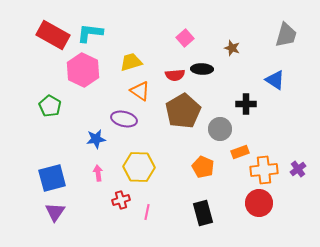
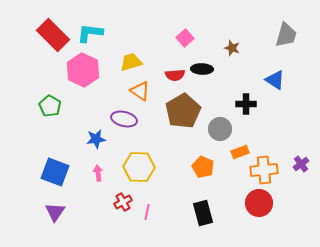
red rectangle: rotated 16 degrees clockwise
purple cross: moved 3 px right, 5 px up
blue square: moved 3 px right, 6 px up; rotated 36 degrees clockwise
red cross: moved 2 px right, 2 px down; rotated 12 degrees counterclockwise
